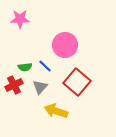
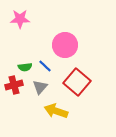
red cross: rotated 12 degrees clockwise
